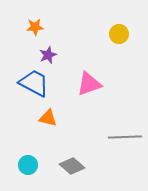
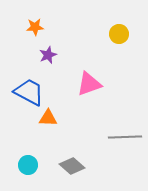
blue trapezoid: moved 5 px left, 9 px down
orange triangle: rotated 12 degrees counterclockwise
